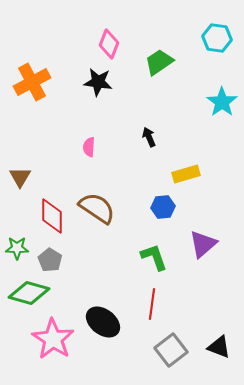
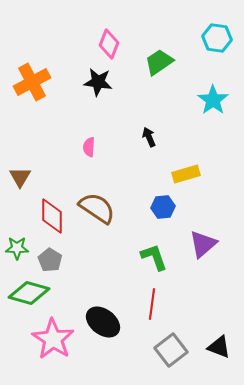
cyan star: moved 9 px left, 2 px up
